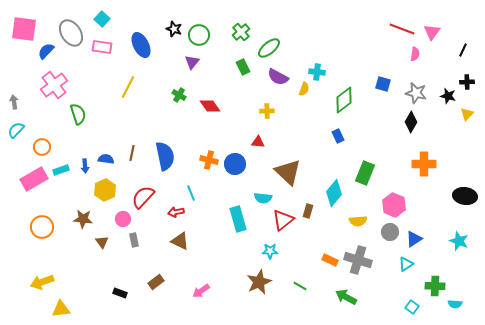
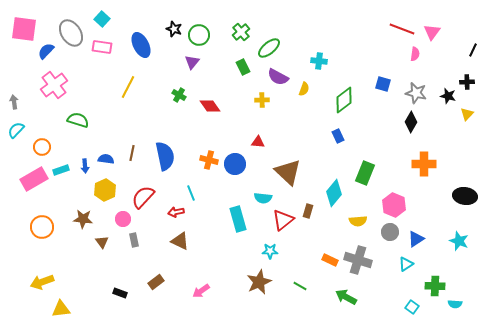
black line at (463, 50): moved 10 px right
cyan cross at (317, 72): moved 2 px right, 11 px up
yellow cross at (267, 111): moved 5 px left, 11 px up
green semicircle at (78, 114): moved 6 px down; rotated 55 degrees counterclockwise
blue triangle at (414, 239): moved 2 px right
